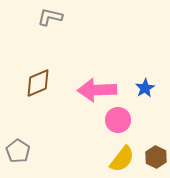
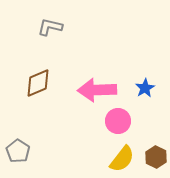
gray L-shape: moved 10 px down
pink circle: moved 1 px down
